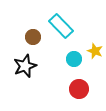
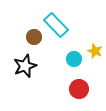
cyan rectangle: moved 5 px left, 1 px up
brown circle: moved 1 px right
